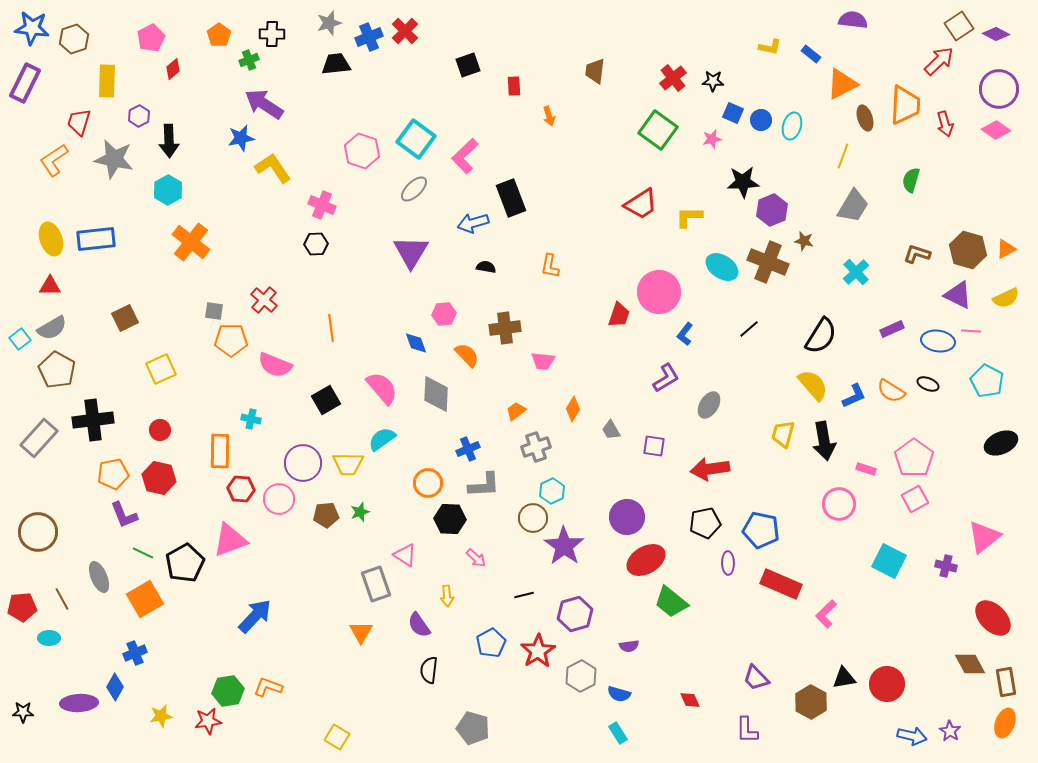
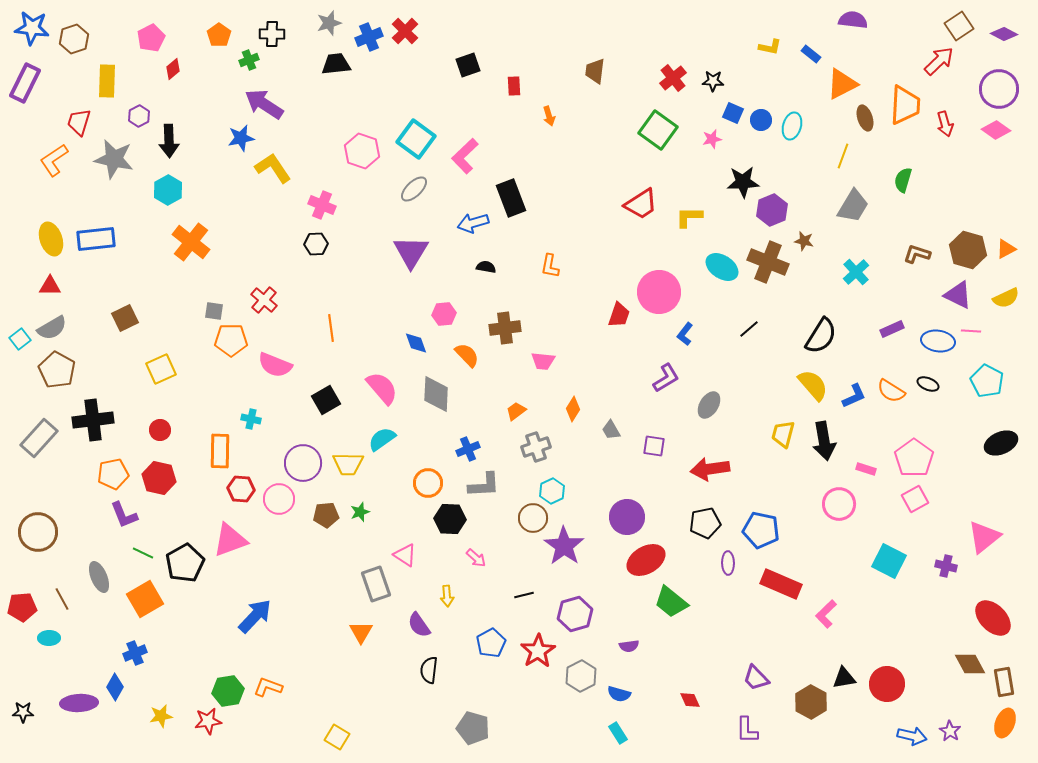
purple diamond at (996, 34): moved 8 px right
green semicircle at (911, 180): moved 8 px left
brown rectangle at (1006, 682): moved 2 px left
